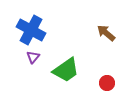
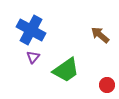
brown arrow: moved 6 px left, 2 px down
red circle: moved 2 px down
